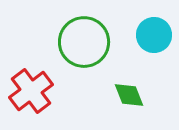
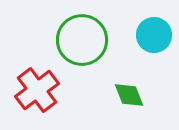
green circle: moved 2 px left, 2 px up
red cross: moved 6 px right, 1 px up
